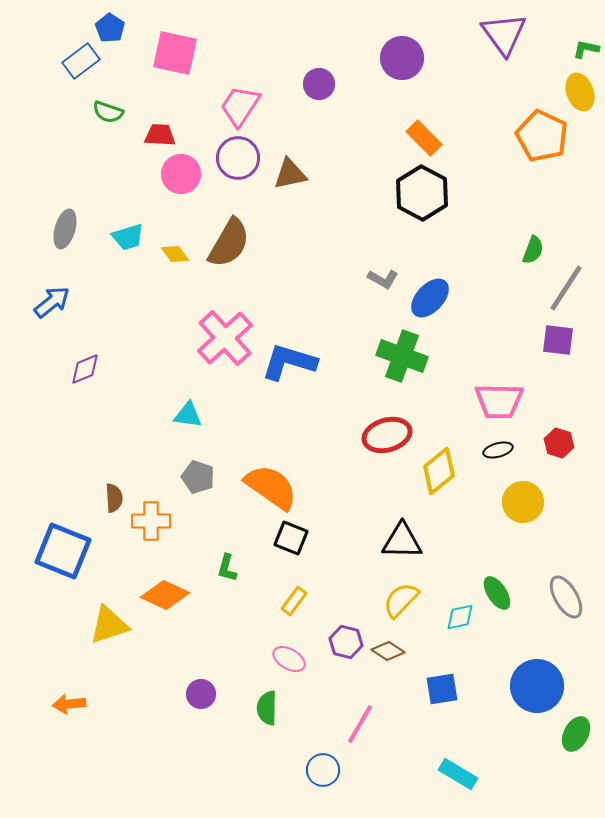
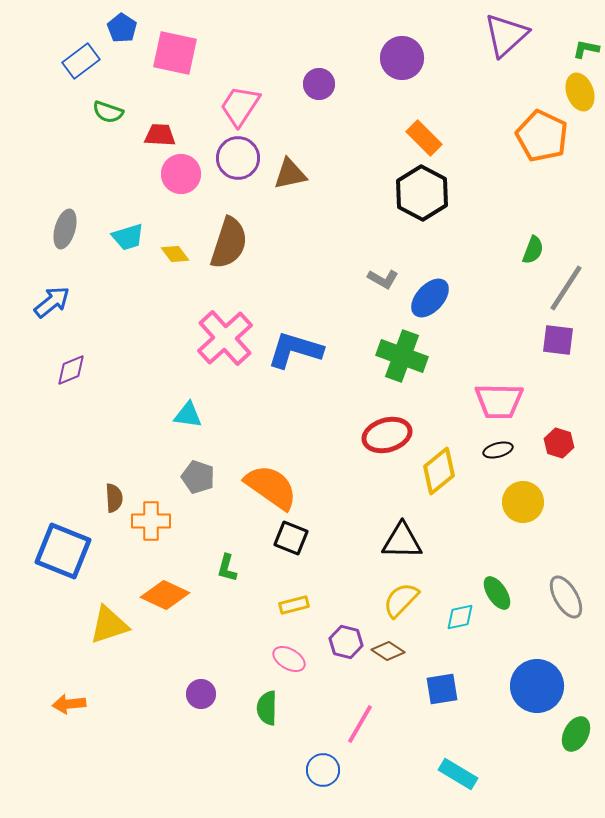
blue pentagon at (110, 28): moved 12 px right
purple triangle at (504, 34): moved 2 px right, 1 px down; rotated 24 degrees clockwise
brown semicircle at (229, 243): rotated 12 degrees counterclockwise
blue L-shape at (289, 362): moved 6 px right, 12 px up
purple diamond at (85, 369): moved 14 px left, 1 px down
yellow rectangle at (294, 601): moved 4 px down; rotated 40 degrees clockwise
